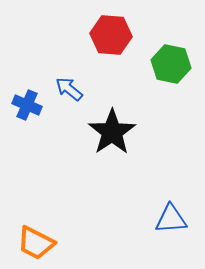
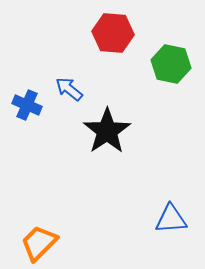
red hexagon: moved 2 px right, 2 px up
black star: moved 5 px left, 1 px up
orange trapezoid: moved 3 px right; rotated 108 degrees clockwise
